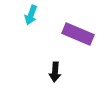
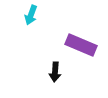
purple rectangle: moved 3 px right, 11 px down
